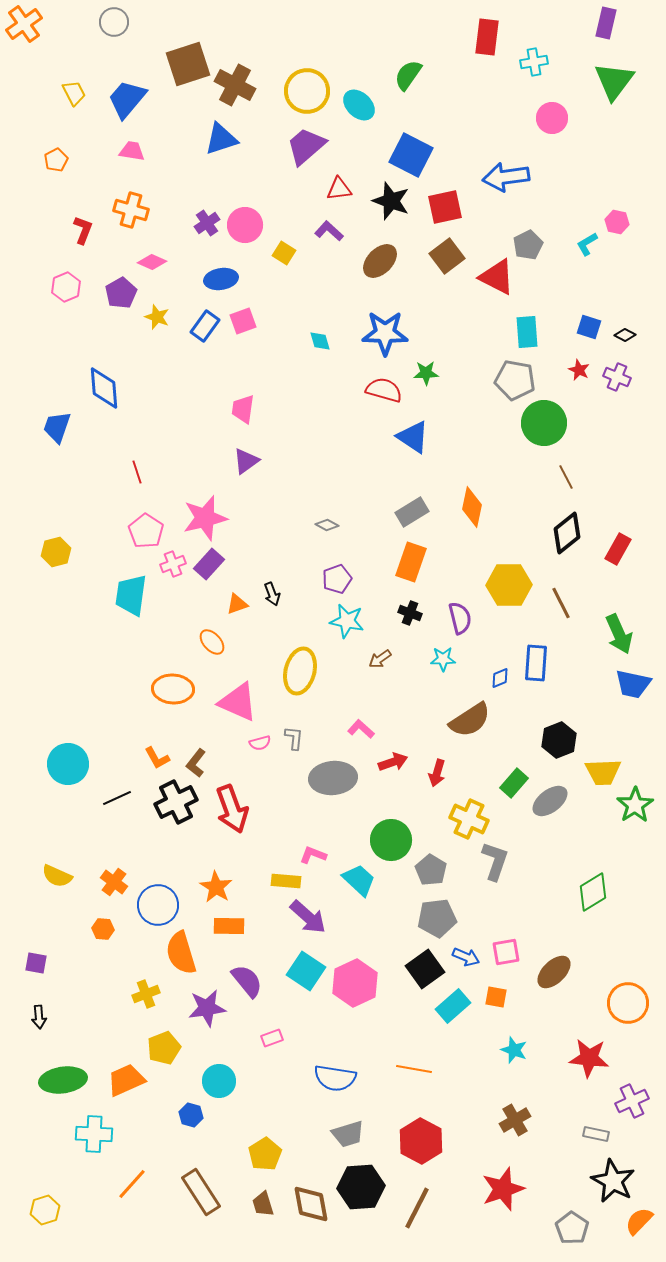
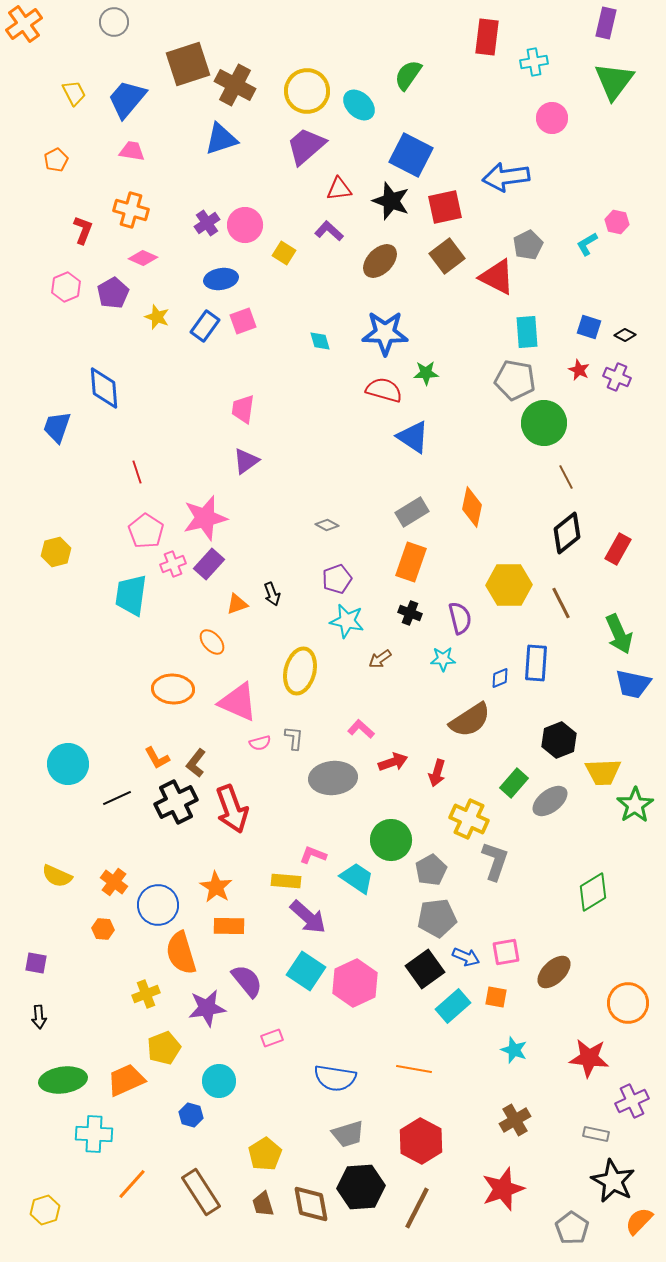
pink diamond at (152, 262): moved 9 px left, 4 px up
purple pentagon at (121, 293): moved 8 px left
gray pentagon at (431, 870): rotated 12 degrees clockwise
cyan trapezoid at (359, 880): moved 2 px left, 2 px up; rotated 9 degrees counterclockwise
